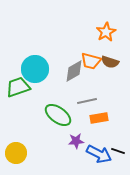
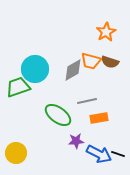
gray diamond: moved 1 px left, 1 px up
black line: moved 3 px down
